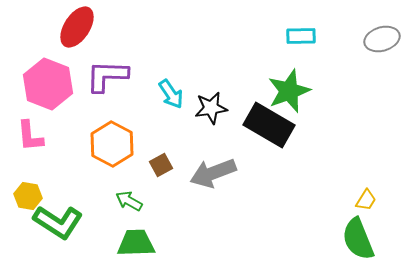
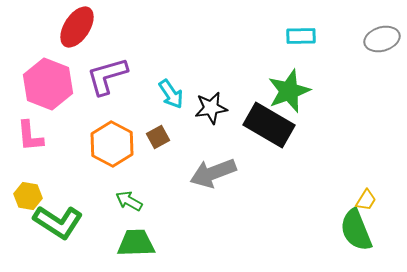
purple L-shape: rotated 18 degrees counterclockwise
brown square: moved 3 px left, 28 px up
green semicircle: moved 2 px left, 9 px up
